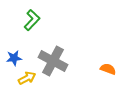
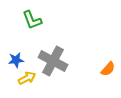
green L-shape: rotated 115 degrees clockwise
blue star: moved 2 px right, 2 px down
orange semicircle: rotated 112 degrees clockwise
